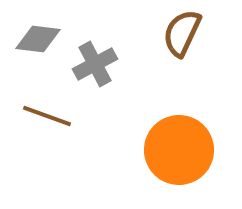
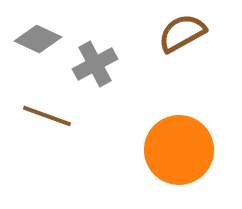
brown semicircle: rotated 36 degrees clockwise
gray diamond: rotated 18 degrees clockwise
